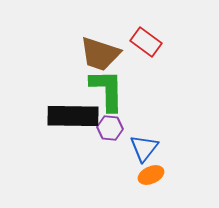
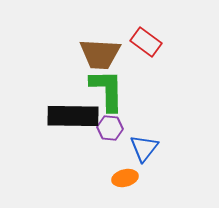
brown trapezoid: rotated 15 degrees counterclockwise
orange ellipse: moved 26 px left, 3 px down; rotated 10 degrees clockwise
